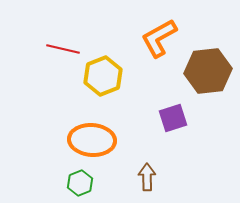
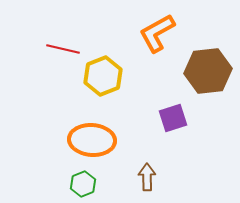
orange L-shape: moved 2 px left, 5 px up
green hexagon: moved 3 px right, 1 px down
